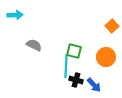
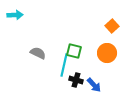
gray semicircle: moved 4 px right, 8 px down
orange circle: moved 1 px right, 4 px up
cyan line: moved 2 px left, 1 px up; rotated 10 degrees clockwise
